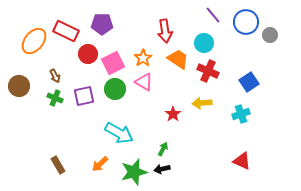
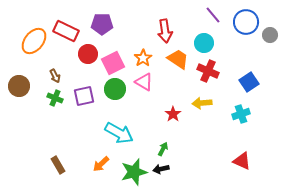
orange arrow: moved 1 px right
black arrow: moved 1 px left
